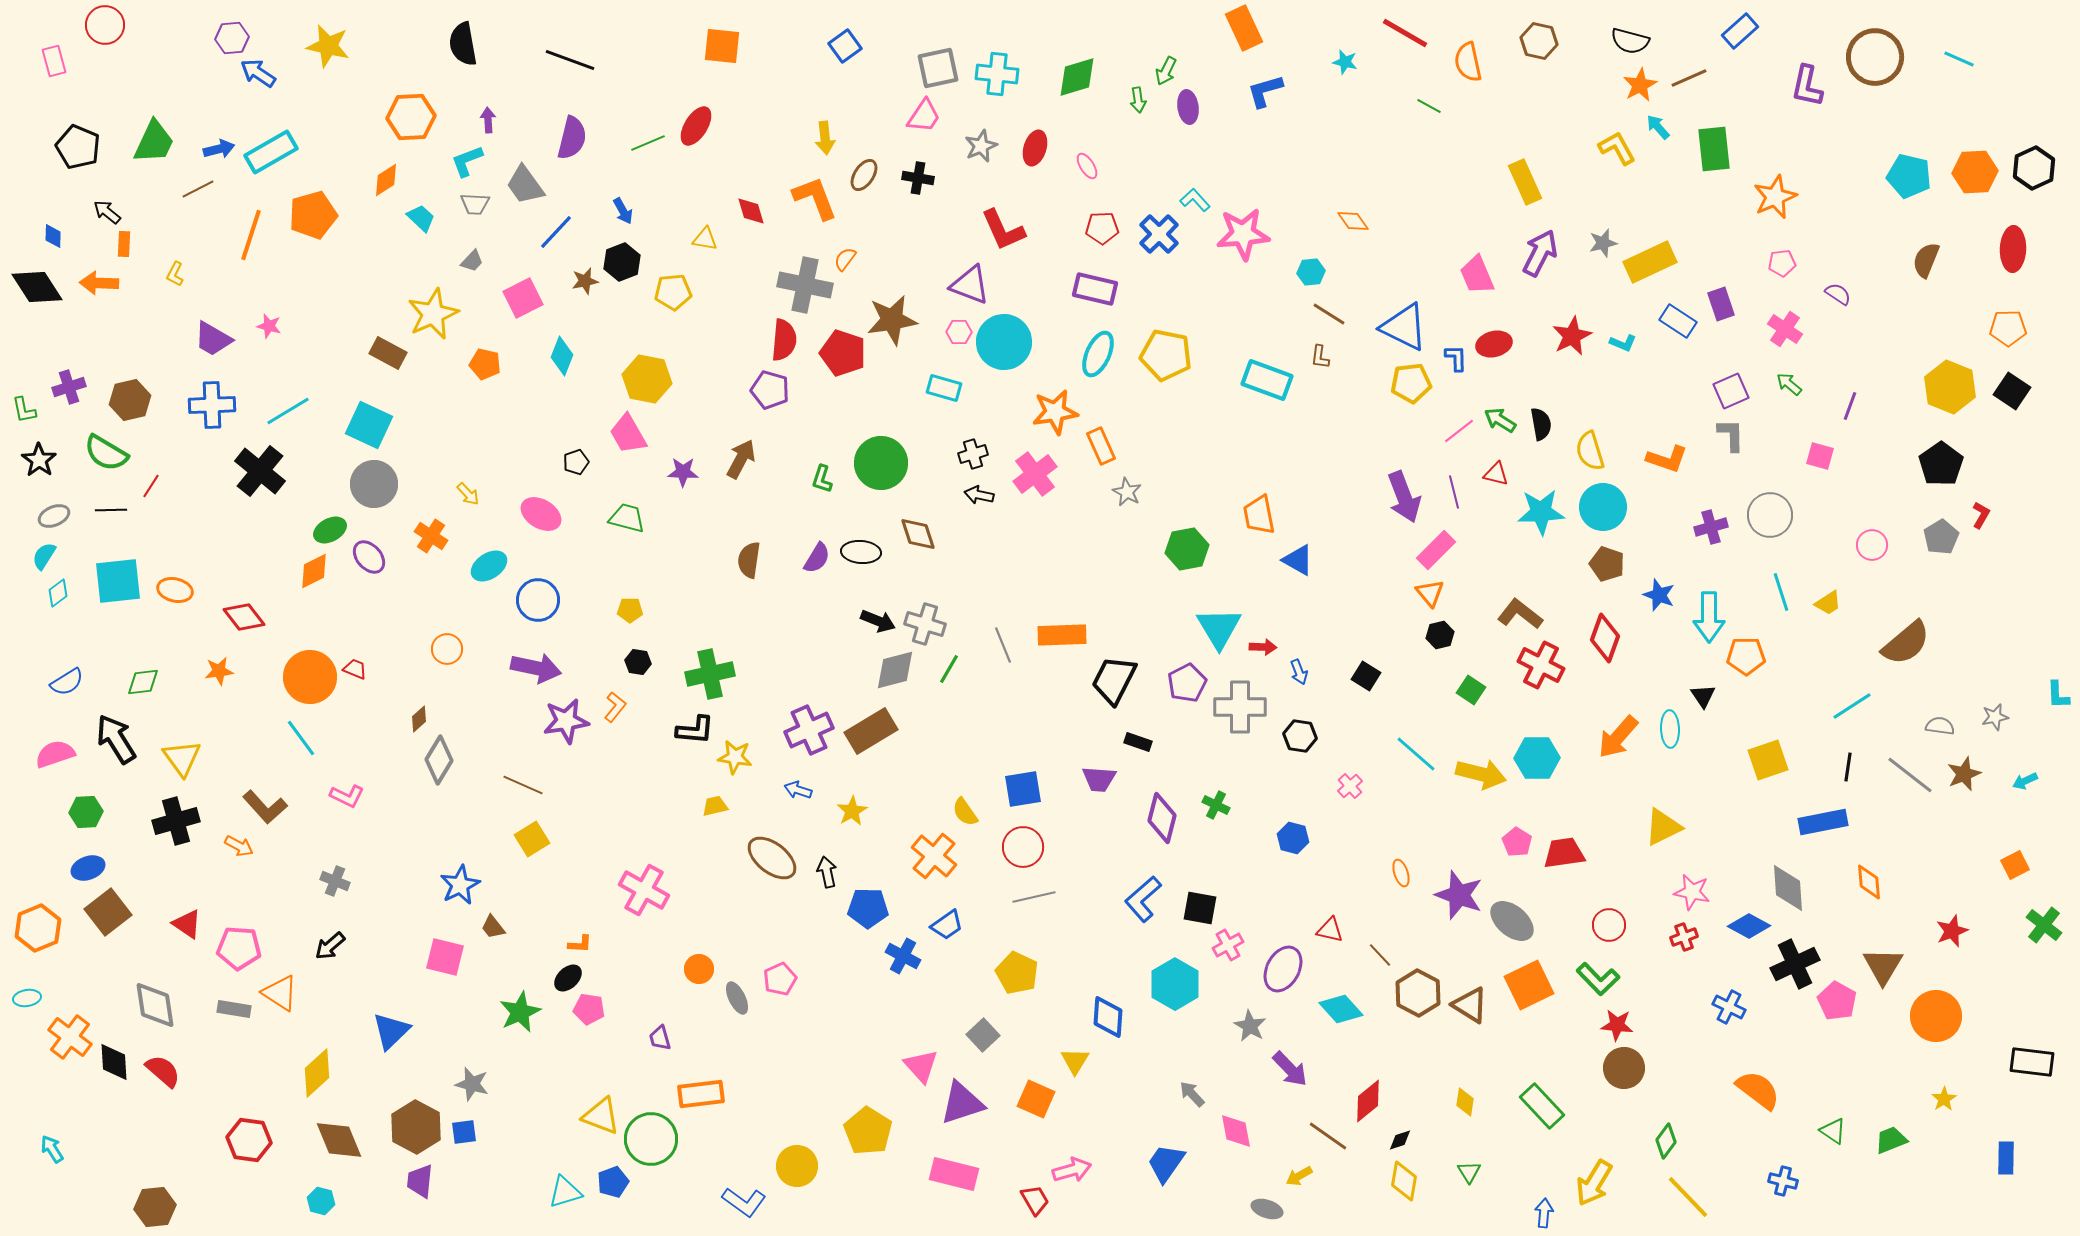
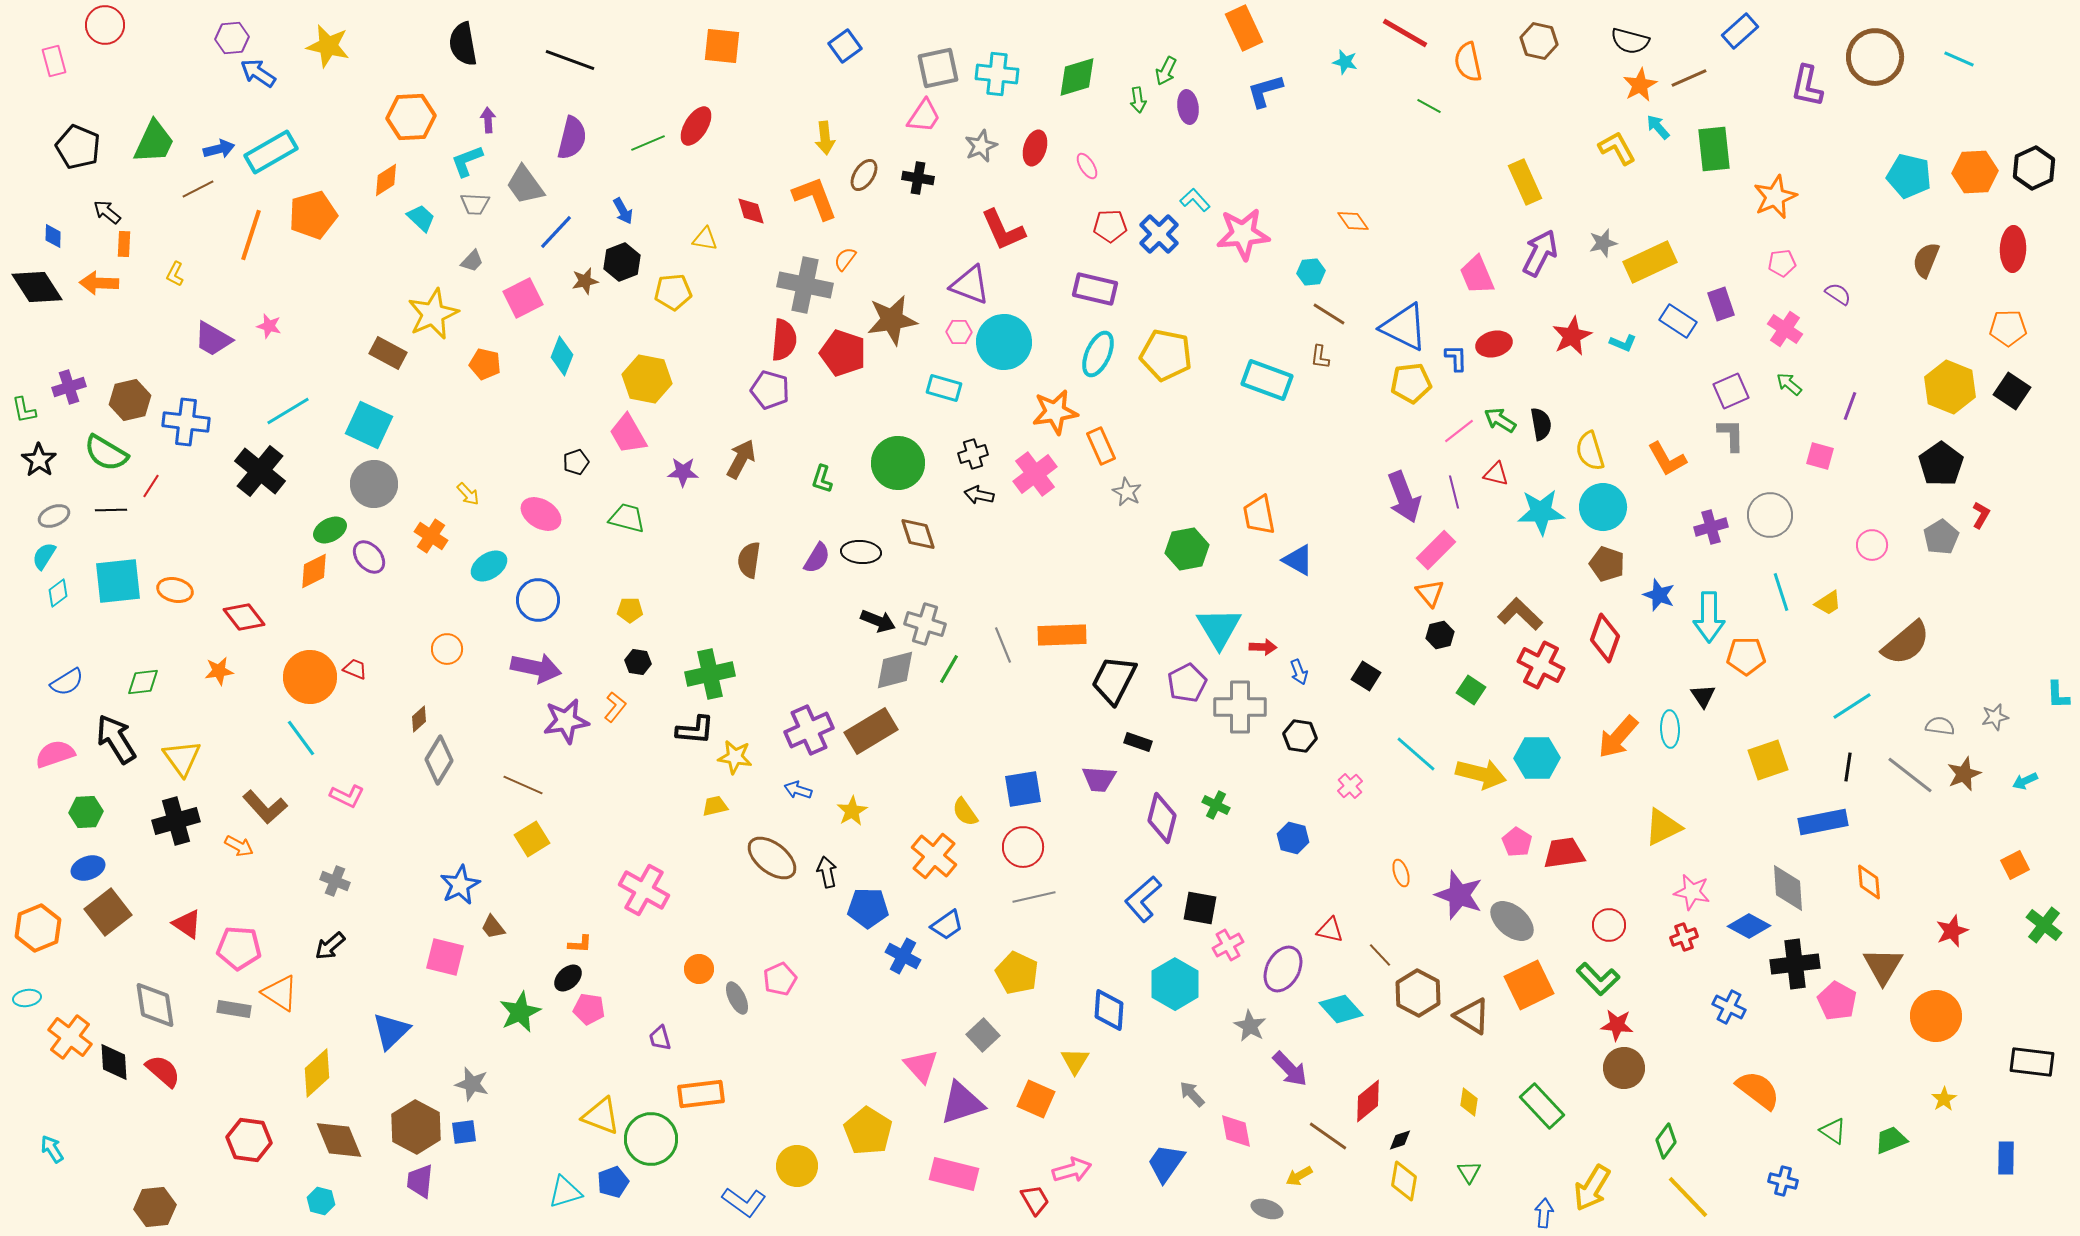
red pentagon at (1102, 228): moved 8 px right, 2 px up
blue cross at (212, 405): moved 26 px left, 17 px down; rotated 9 degrees clockwise
orange L-shape at (1667, 459): rotated 42 degrees clockwise
green circle at (881, 463): moved 17 px right
brown L-shape at (1520, 614): rotated 6 degrees clockwise
black cross at (1795, 964): rotated 18 degrees clockwise
brown triangle at (1470, 1005): moved 2 px right, 11 px down
blue diamond at (1108, 1017): moved 1 px right, 7 px up
yellow diamond at (1465, 1102): moved 4 px right
yellow arrow at (1594, 1183): moved 2 px left, 5 px down
